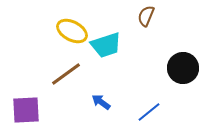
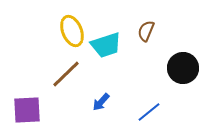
brown semicircle: moved 15 px down
yellow ellipse: rotated 40 degrees clockwise
brown line: rotated 8 degrees counterclockwise
blue arrow: rotated 84 degrees counterclockwise
purple square: moved 1 px right
